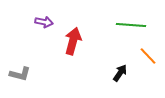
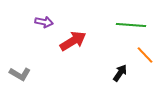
red arrow: rotated 44 degrees clockwise
orange line: moved 3 px left, 1 px up
gray L-shape: rotated 15 degrees clockwise
